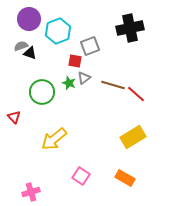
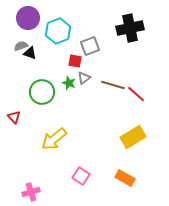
purple circle: moved 1 px left, 1 px up
